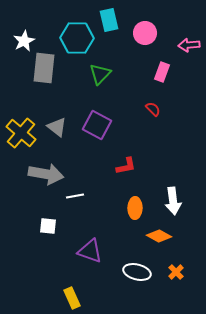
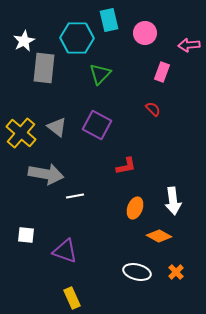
orange ellipse: rotated 20 degrees clockwise
white square: moved 22 px left, 9 px down
purple triangle: moved 25 px left
